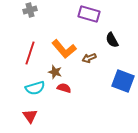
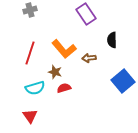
purple rectangle: moved 3 px left; rotated 40 degrees clockwise
black semicircle: rotated 28 degrees clockwise
brown arrow: rotated 16 degrees clockwise
blue square: rotated 30 degrees clockwise
red semicircle: rotated 32 degrees counterclockwise
